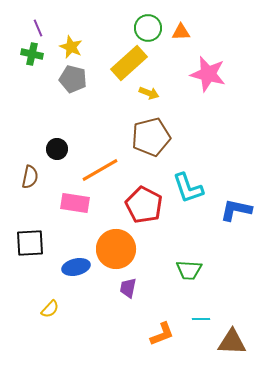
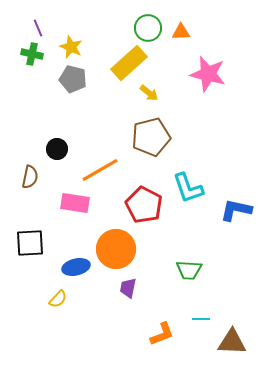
yellow arrow: rotated 18 degrees clockwise
yellow semicircle: moved 8 px right, 10 px up
